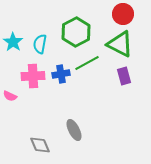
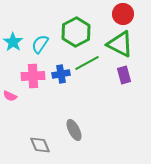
cyan semicircle: rotated 24 degrees clockwise
purple rectangle: moved 1 px up
